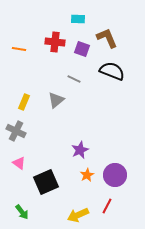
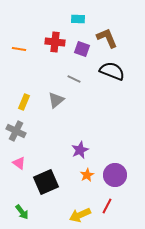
yellow arrow: moved 2 px right
